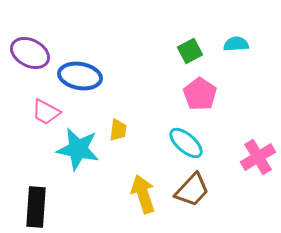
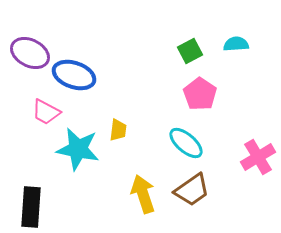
blue ellipse: moved 6 px left, 1 px up; rotated 9 degrees clockwise
brown trapezoid: rotated 12 degrees clockwise
black rectangle: moved 5 px left
